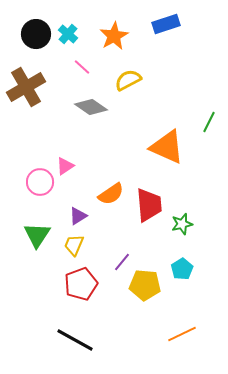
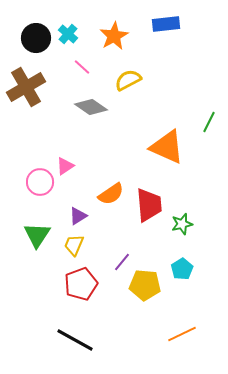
blue rectangle: rotated 12 degrees clockwise
black circle: moved 4 px down
